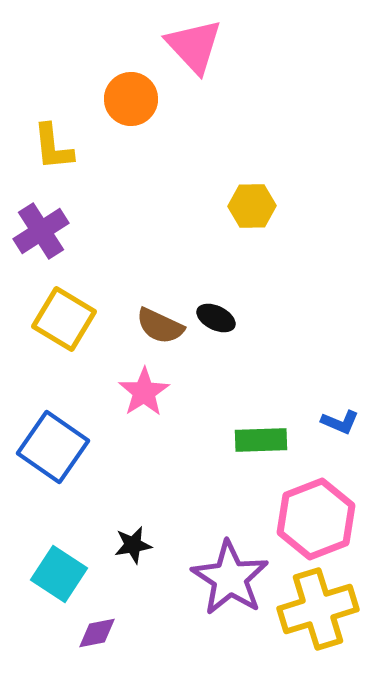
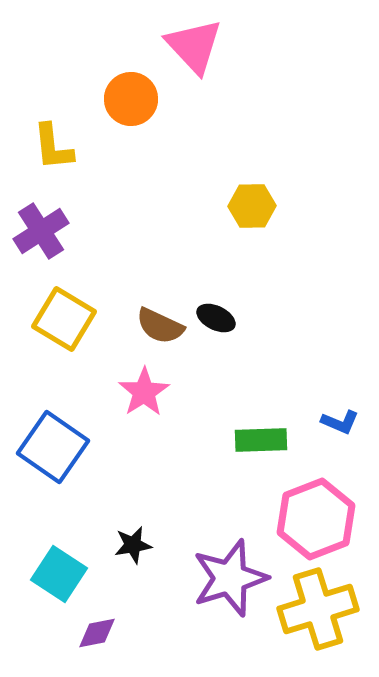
purple star: rotated 22 degrees clockwise
